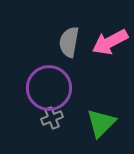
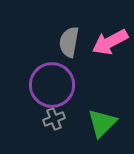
purple circle: moved 3 px right, 3 px up
gray cross: moved 2 px right, 1 px down
green triangle: moved 1 px right
